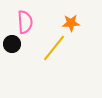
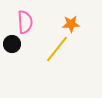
orange star: moved 1 px down
yellow line: moved 3 px right, 1 px down
